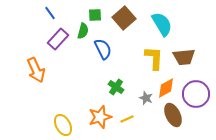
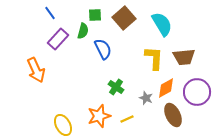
purple circle: moved 1 px right, 2 px up
orange star: moved 1 px left, 1 px up
